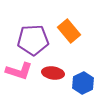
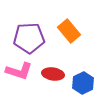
purple pentagon: moved 4 px left, 2 px up
red ellipse: moved 1 px down
